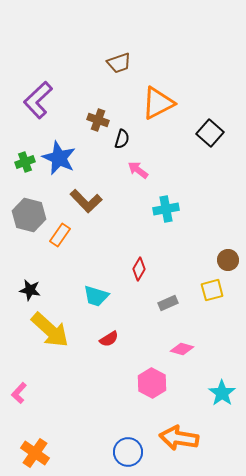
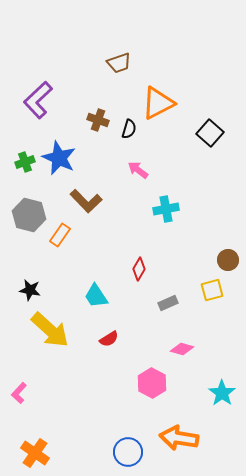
black semicircle: moved 7 px right, 10 px up
cyan trapezoid: rotated 40 degrees clockwise
